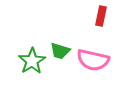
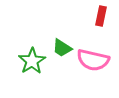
green trapezoid: moved 2 px right, 3 px up; rotated 15 degrees clockwise
